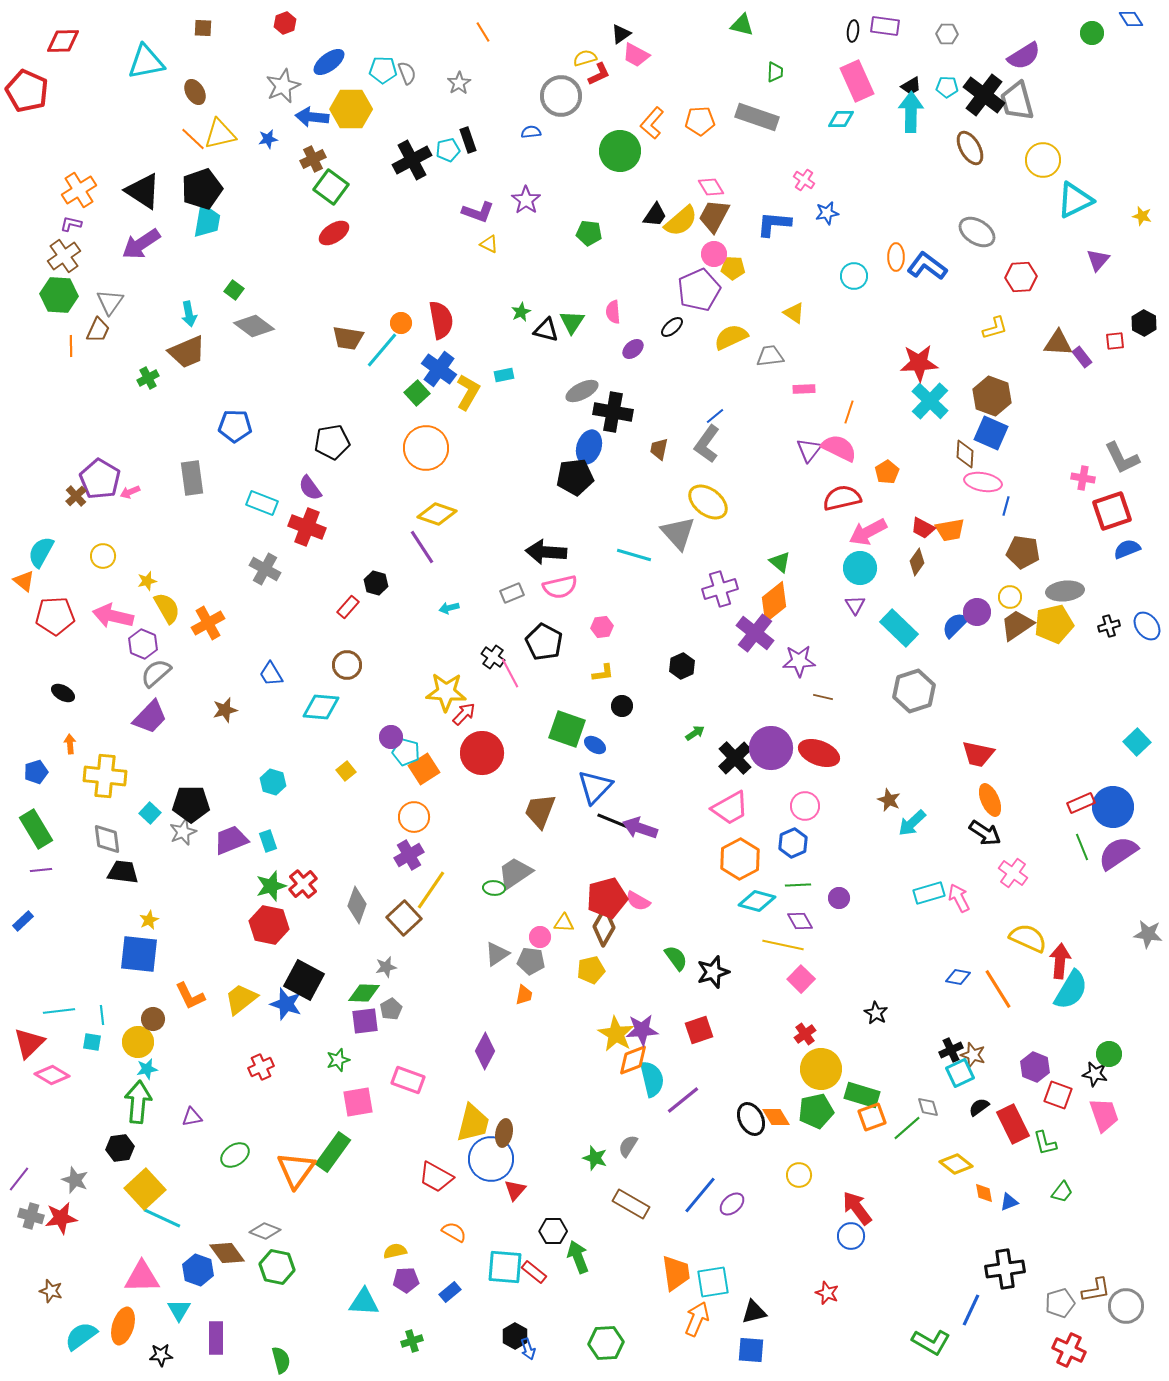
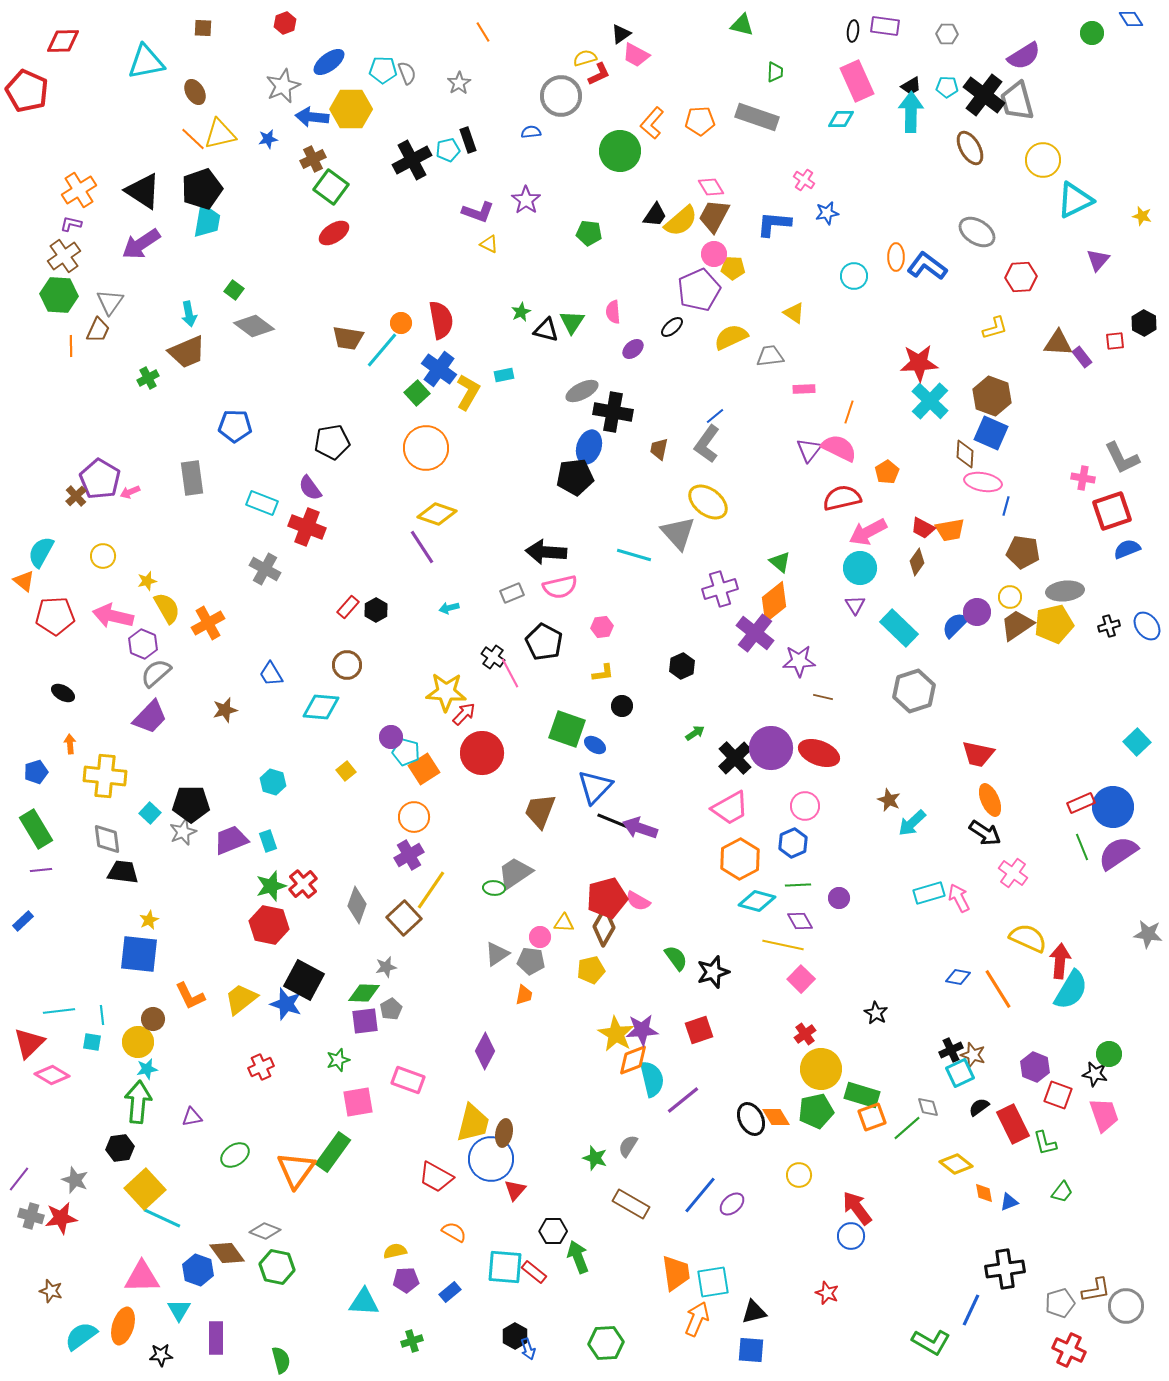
black hexagon at (376, 583): moved 27 px down; rotated 15 degrees clockwise
